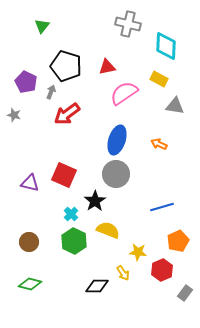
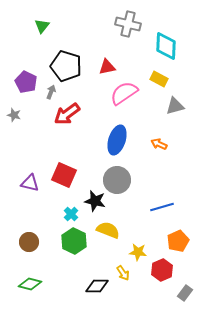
gray triangle: rotated 24 degrees counterclockwise
gray circle: moved 1 px right, 6 px down
black star: rotated 25 degrees counterclockwise
